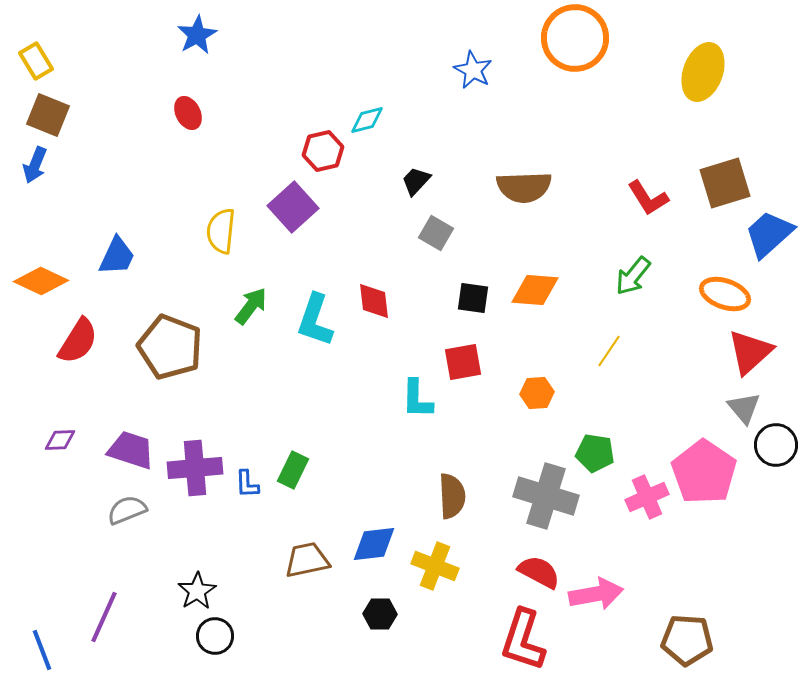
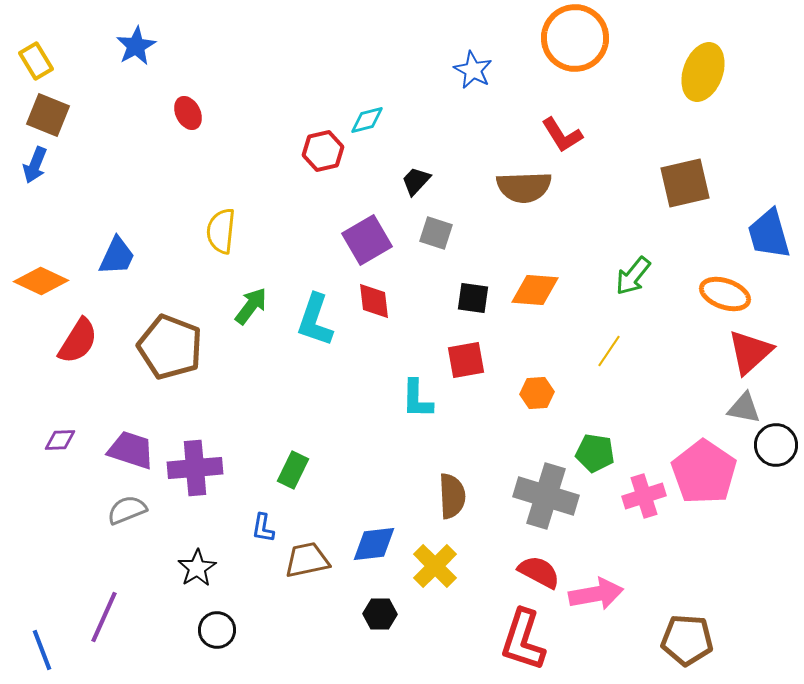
blue star at (197, 35): moved 61 px left, 11 px down
brown square at (725, 183): moved 40 px left; rotated 4 degrees clockwise
red L-shape at (648, 198): moved 86 px left, 63 px up
purple square at (293, 207): moved 74 px right, 33 px down; rotated 12 degrees clockwise
gray square at (436, 233): rotated 12 degrees counterclockwise
blue trapezoid at (769, 234): rotated 64 degrees counterclockwise
red square at (463, 362): moved 3 px right, 2 px up
gray triangle at (744, 408): rotated 39 degrees counterclockwise
blue L-shape at (247, 484): moved 16 px right, 44 px down; rotated 12 degrees clockwise
pink cross at (647, 497): moved 3 px left, 1 px up; rotated 6 degrees clockwise
yellow cross at (435, 566): rotated 24 degrees clockwise
black star at (197, 591): moved 23 px up
black circle at (215, 636): moved 2 px right, 6 px up
